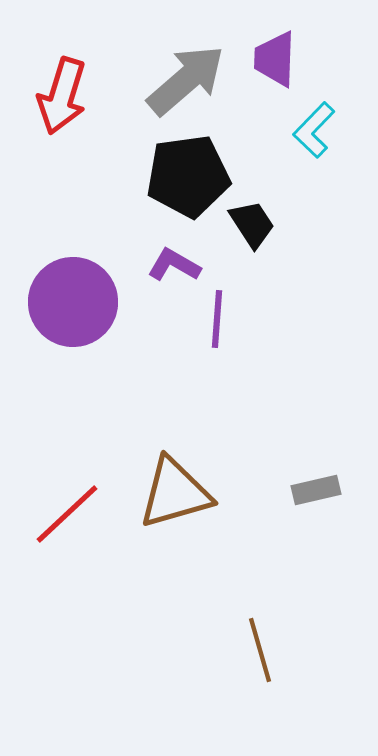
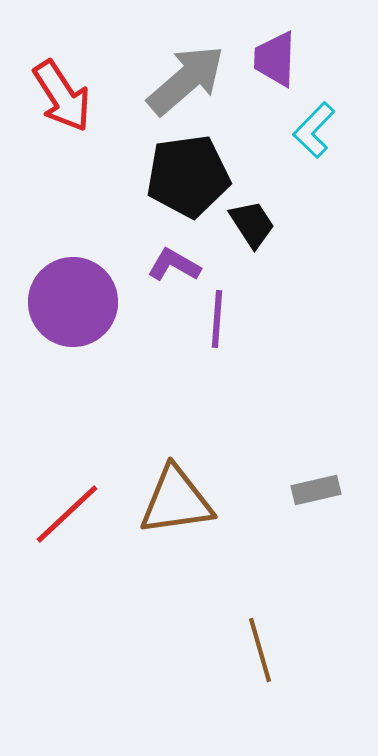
red arrow: rotated 50 degrees counterclockwise
brown triangle: moved 1 px right, 8 px down; rotated 8 degrees clockwise
